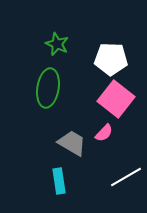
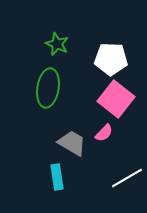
white line: moved 1 px right, 1 px down
cyan rectangle: moved 2 px left, 4 px up
